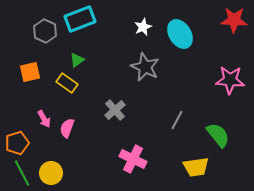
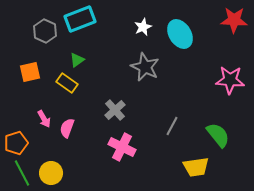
gray line: moved 5 px left, 6 px down
orange pentagon: moved 1 px left
pink cross: moved 11 px left, 12 px up
